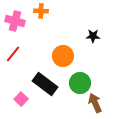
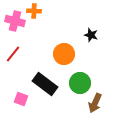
orange cross: moved 7 px left
black star: moved 2 px left, 1 px up; rotated 16 degrees clockwise
orange circle: moved 1 px right, 2 px up
pink square: rotated 24 degrees counterclockwise
brown arrow: rotated 132 degrees counterclockwise
